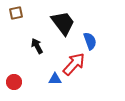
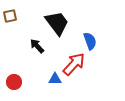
brown square: moved 6 px left, 3 px down
black trapezoid: moved 6 px left
black arrow: rotated 14 degrees counterclockwise
